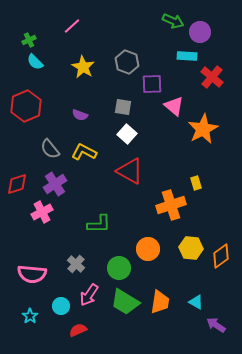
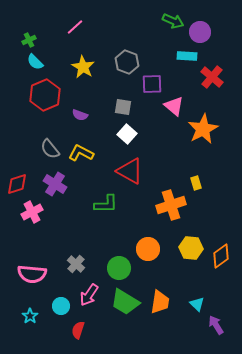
pink line: moved 3 px right, 1 px down
red hexagon: moved 19 px right, 11 px up
yellow L-shape: moved 3 px left, 1 px down
purple cross: rotated 25 degrees counterclockwise
pink cross: moved 10 px left
green L-shape: moved 7 px right, 20 px up
cyan triangle: moved 1 px right, 2 px down; rotated 14 degrees clockwise
purple arrow: rotated 24 degrees clockwise
red semicircle: rotated 48 degrees counterclockwise
